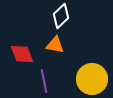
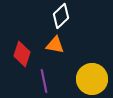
red diamond: rotated 40 degrees clockwise
